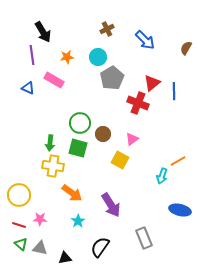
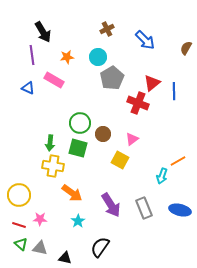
gray rectangle: moved 30 px up
black triangle: rotated 24 degrees clockwise
